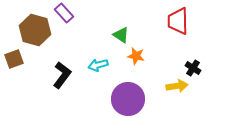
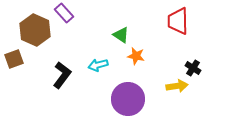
brown hexagon: rotated 8 degrees clockwise
